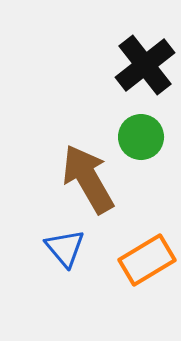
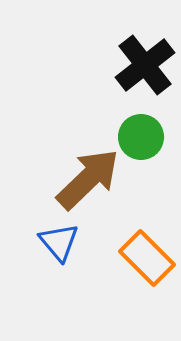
brown arrow: rotated 76 degrees clockwise
blue triangle: moved 6 px left, 6 px up
orange rectangle: moved 2 px up; rotated 76 degrees clockwise
